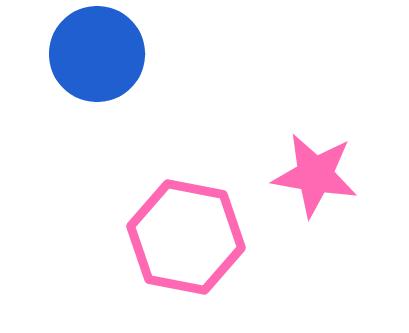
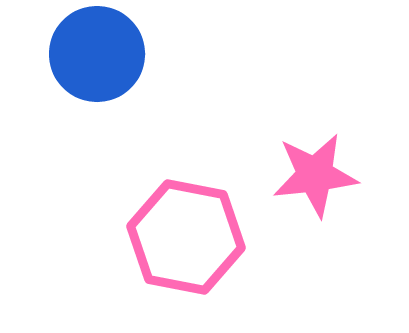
pink star: rotated 16 degrees counterclockwise
